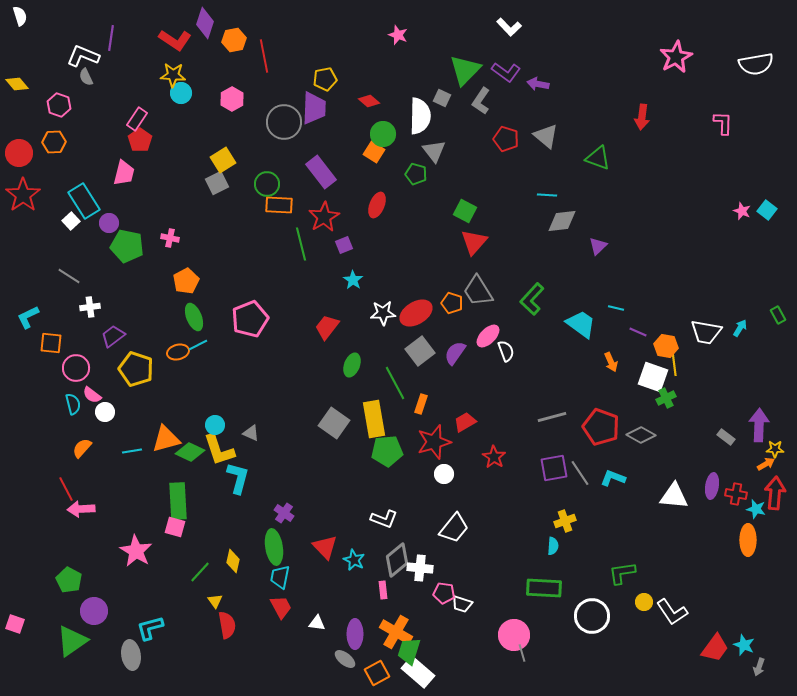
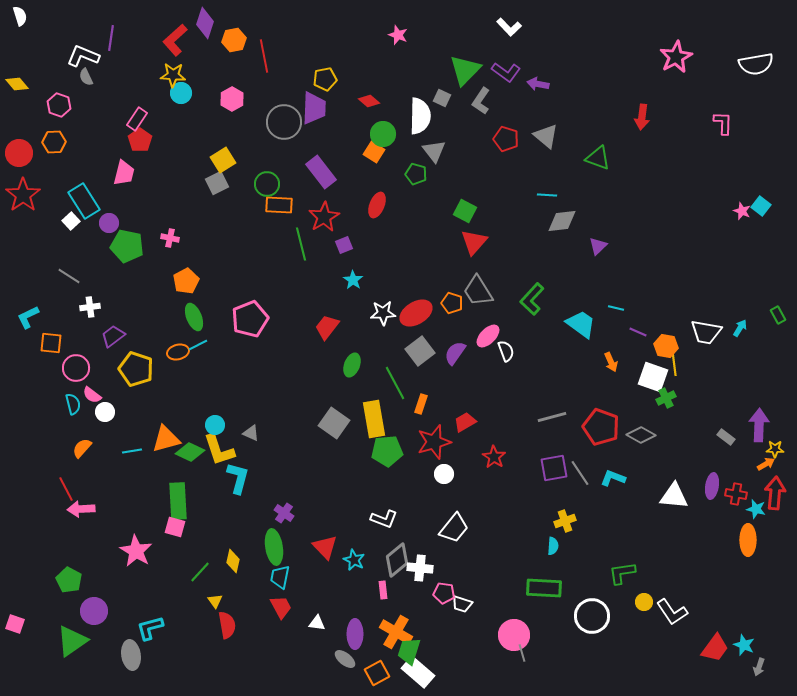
red L-shape at (175, 40): rotated 104 degrees clockwise
cyan square at (767, 210): moved 6 px left, 4 px up
